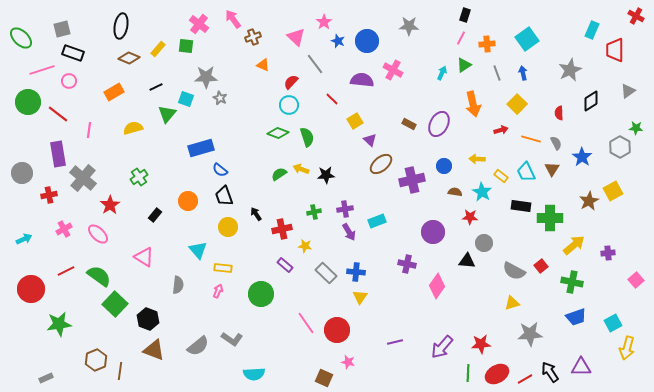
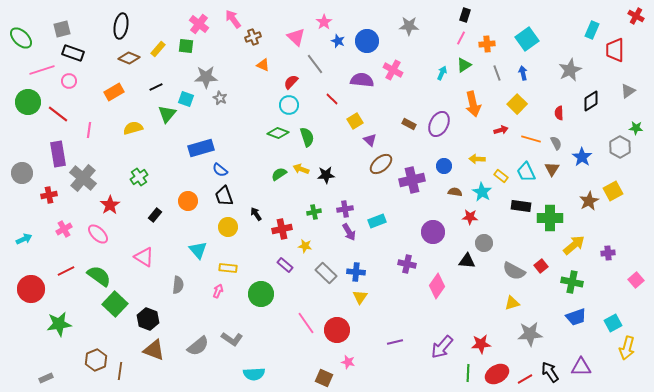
yellow rectangle at (223, 268): moved 5 px right
